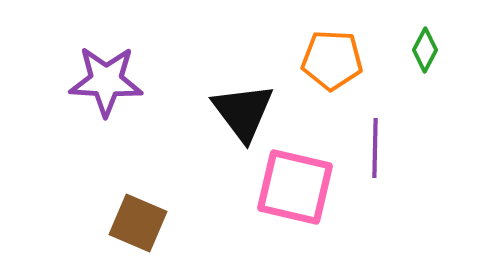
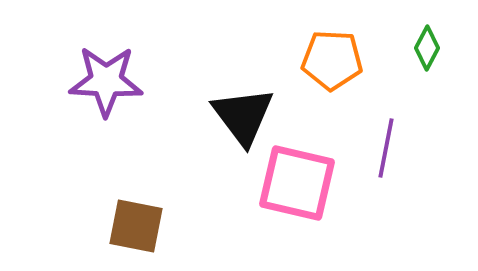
green diamond: moved 2 px right, 2 px up
black triangle: moved 4 px down
purple line: moved 11 px right; rotated 10 degrees clockwise
pink square: moved 2 px right, 4 px up
brown square: moved 2 px left, 3 px down; rotated 12 degrees counterclockwise
